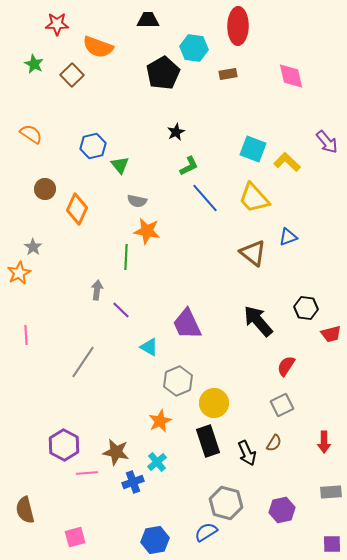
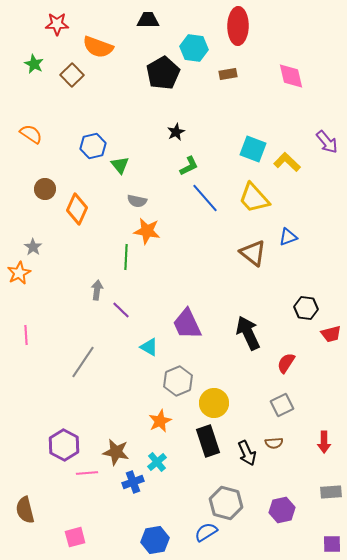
black arrow at (258, 321): moved 10 px left, 12 px down; rotated 16 degrees clockwise
red semicircle at (286, 366): moved 3 px up
brown semicircle at (274, 443): rotated 54 degrees clockwise
